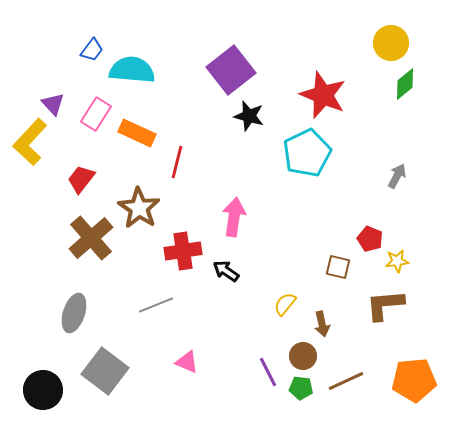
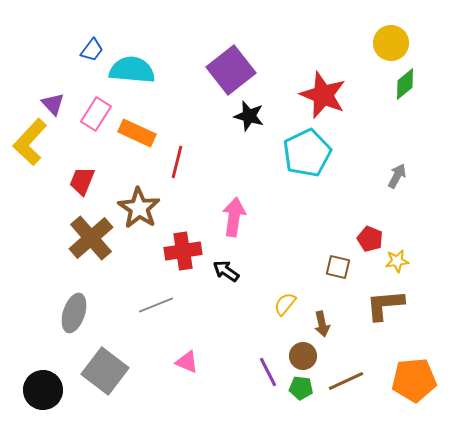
red trapezoid: moved 1 px right, 2 px down; rotated 16 degrees counterclockwise
